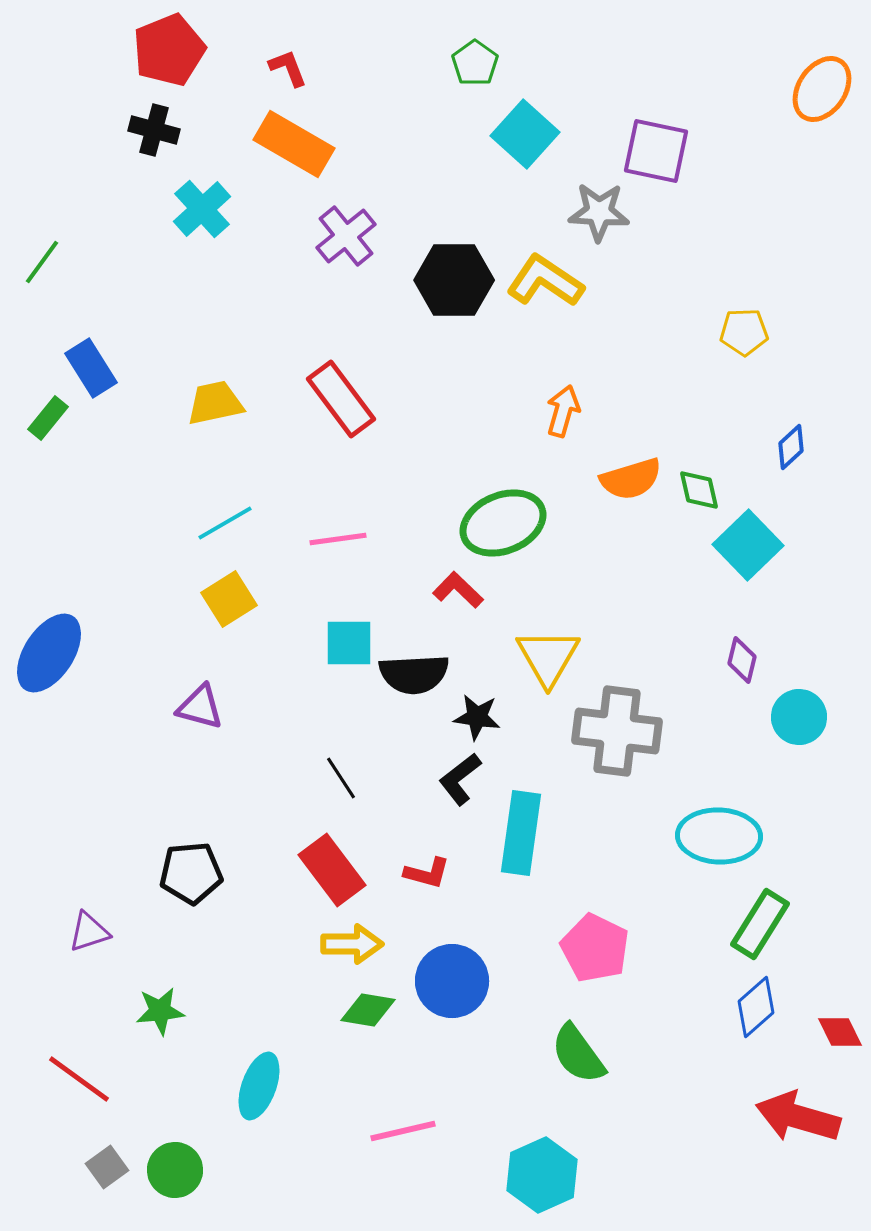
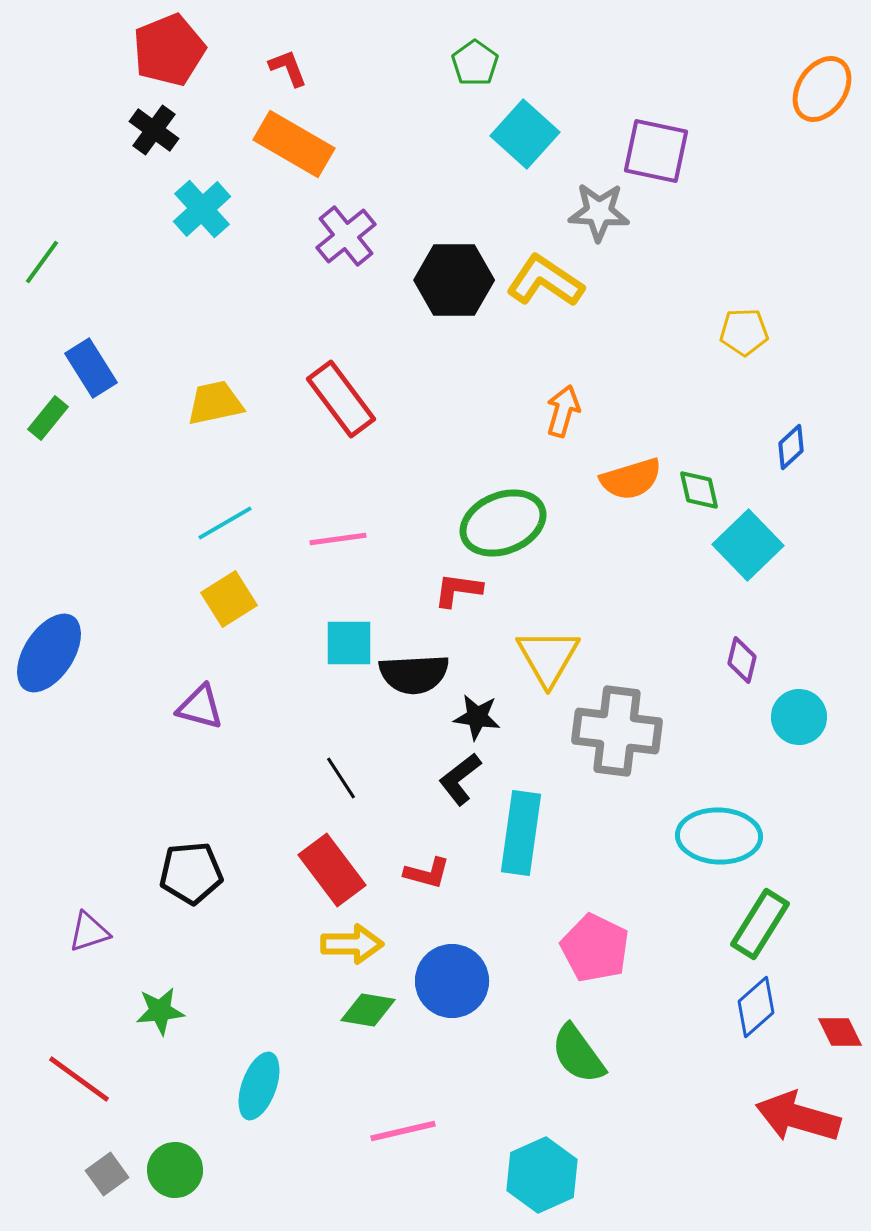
black cross at (154, 130): rotated 21 degrees clockwise
red L-shape at (458, 590): rotated 36 degrees counterclockwise
gray square at (107, 1167): moved 7 px down
